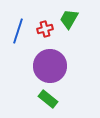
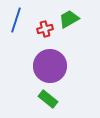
green trapezoid: rotated 30 degrees clockwise
blue line: moved 2 px left, 11 px up
